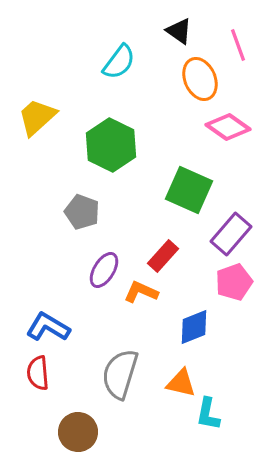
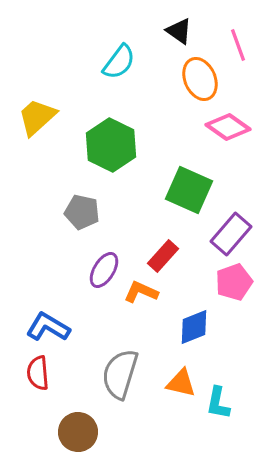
gray pentagon: rotated 8 degrees counterclockwise
cyan L-shape: moved 10 px right, 11 px up
